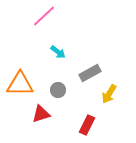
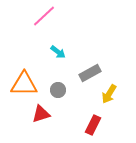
orange triangle: moved 4 px right
red rectangle: moved 6 px right
